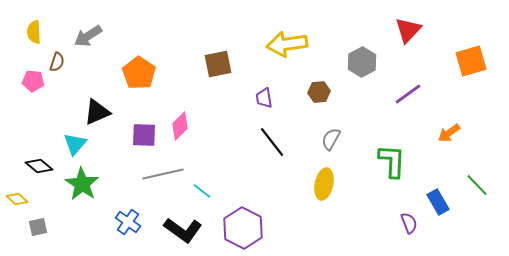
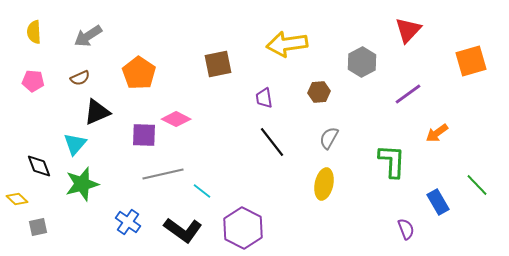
brown semicircle: moved 23 px right, 16 px down; rotated 48 degrees clockwise
pink diamond: moved 4 px left, 7 px up; rotated 72 degrees clockwise
orange arrow: moved 12 px left
gray semicircle: moved 2 px left, 1 px up
black diamond: rotated 28 degrees clockwise
green star: rotated 24 degrees clockwise
purple semicircle: moved 3 px left, 6 px down
